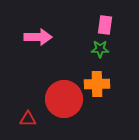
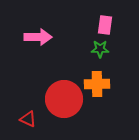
red triangle: rotated 24 degrees clockwise
